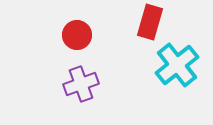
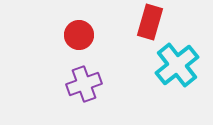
red circle: moved 2 px right
purple cross: moved 3 px right
